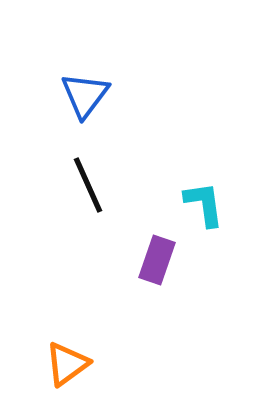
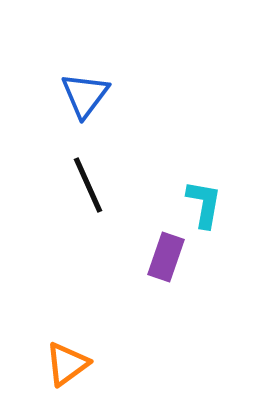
cyan L-shape: rotated 18 degrees clockwise
purple rectangle: moved 9 px right, 3 px up
